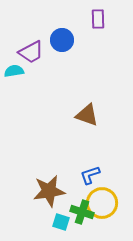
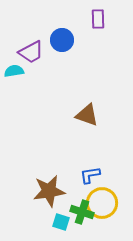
blue L-shape: rotated 10 degrees clockwise
